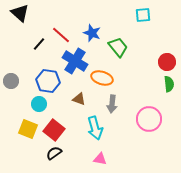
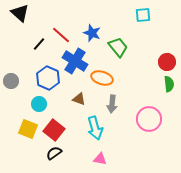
blue hexagon: moved 3 px up; rotated 15 degrees clockwise
